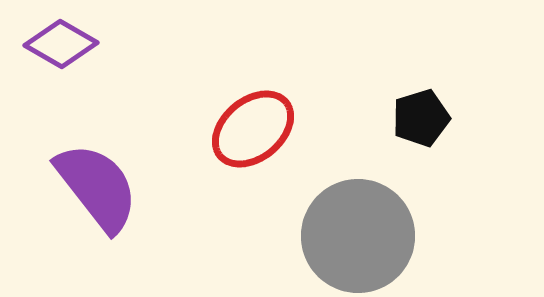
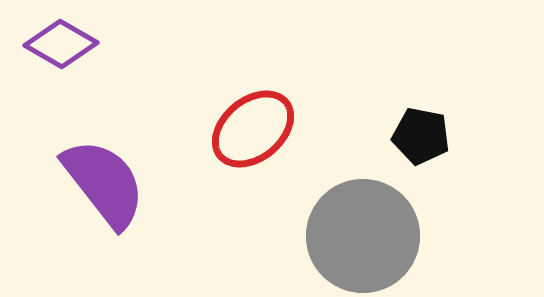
black pentagon: moved 18 px down; rotated 28 degrees clockwise
purple semicircle: moved 7 px right, 4 px up
gray circle: moved 5 px right
